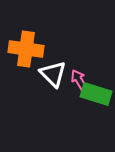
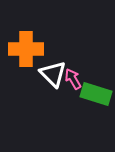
orange cross: rotated 8 degrees counterclockwise
pink arrow: moved 6 px left, 1 px up
